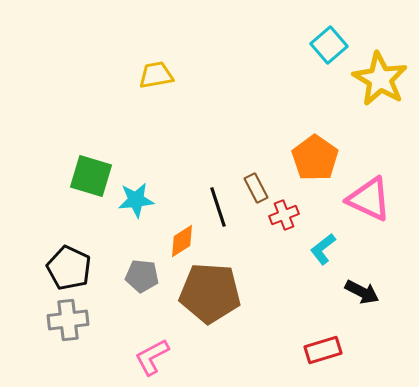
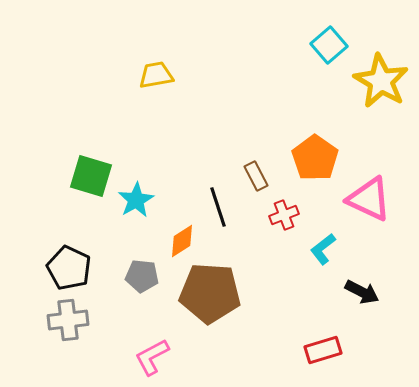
yellow star: moved 1 px right, 2 px down
brown rectangle: moved 12 px up
cyan star: rotated 24 degrees counterclockwise
